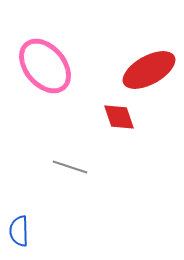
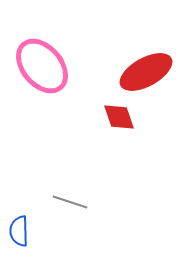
pink ellipse: moved 3 px left
red ellipse: moved 3 px left, 2 px down
gray line: moved 35 px down
